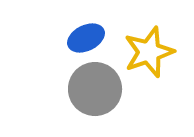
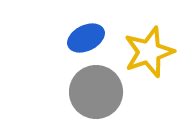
gray circle: moved 1 px right, 3 px down
